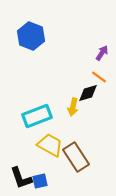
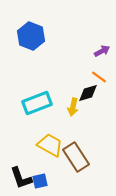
purple arrow: moved 2 px up; rotated 28 degrees clockwise
cyan rectangle: moved 13 px up
